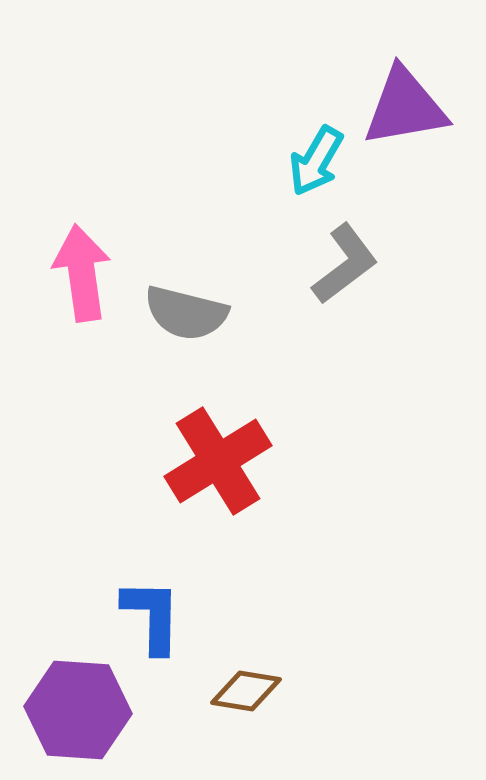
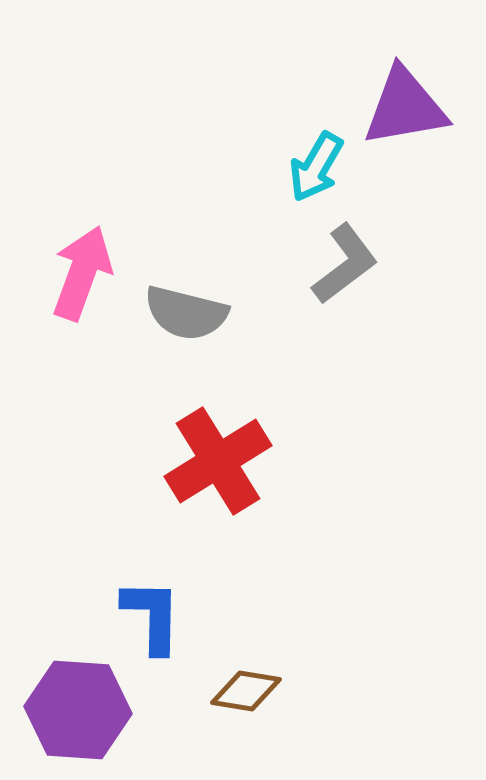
cyan arrow: moved 6 px down
pink arrow: rotated 28 degrees clockwise
